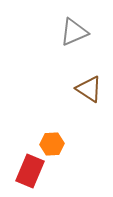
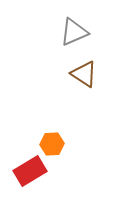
brown triangle: moved 5 px left, 15 px up
red rectangle: rotated 36 degrees clockwise
